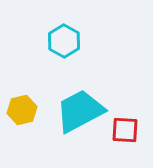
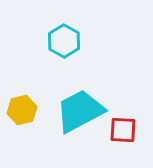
red square: moved 2 px left
